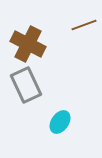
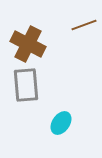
gray rectangle: rotated 20 degrees clockwise
cyan ellipse: moved 1 px right, 1 px down
